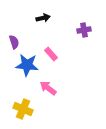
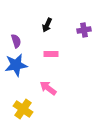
black arrow: moved 4 px right, 7 px down; rotated 128 degrees clockwise
purple semicircle: moved 2 px right, 1 px up
pink rectangle: rotated 48 degrees counterclockwise
blue star: moved 11 px left; rotated 15 degrees counterclockwise
yellow cross: rotated 12 degrees clockwise
